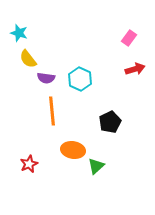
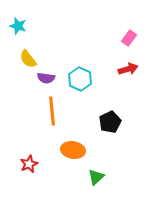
cyan star: moved 1 px left, 7 px up
red arrow: moved 7 px left
green triangle: moved 11 px down
